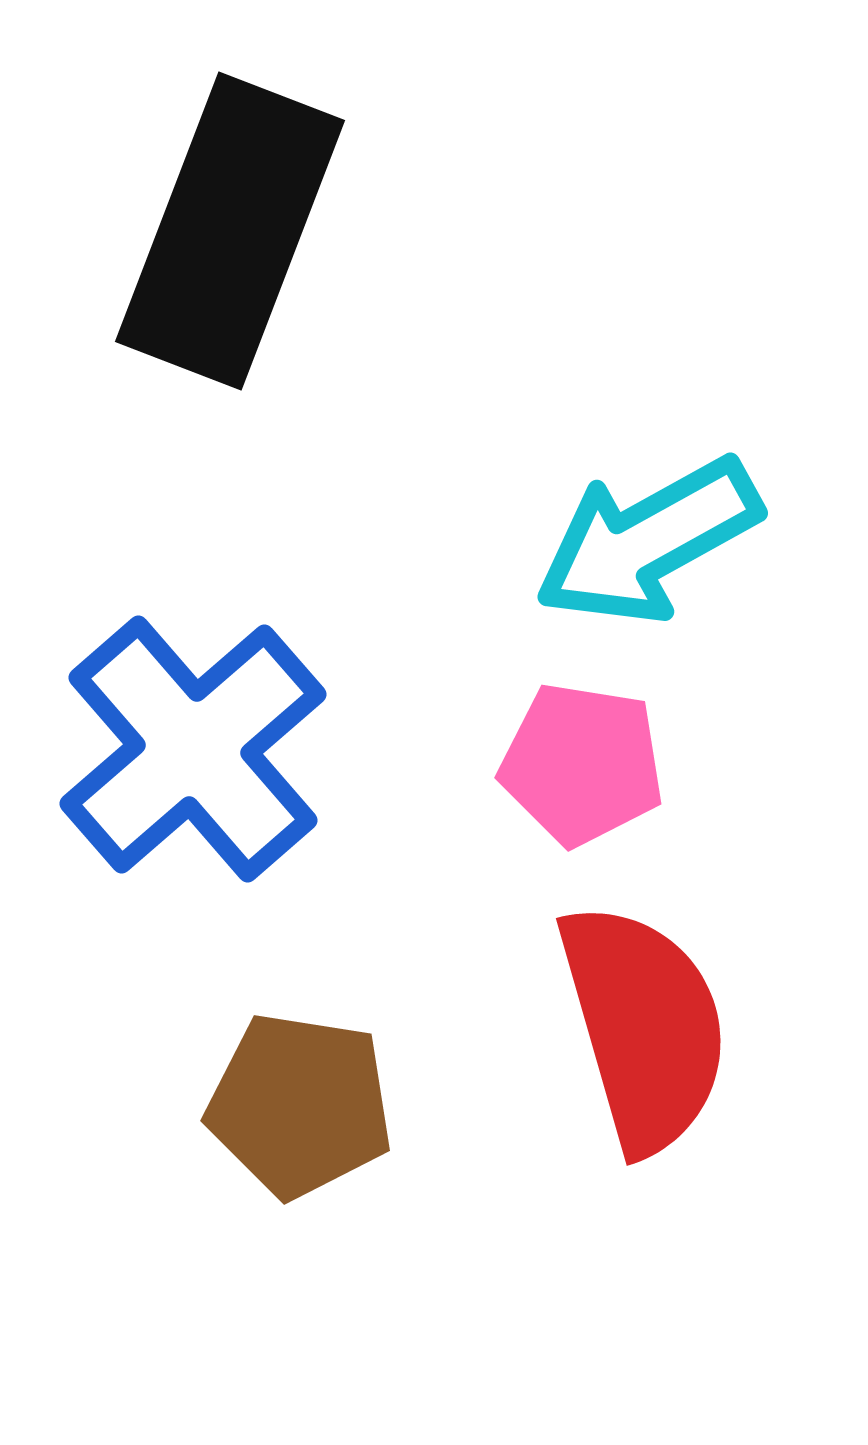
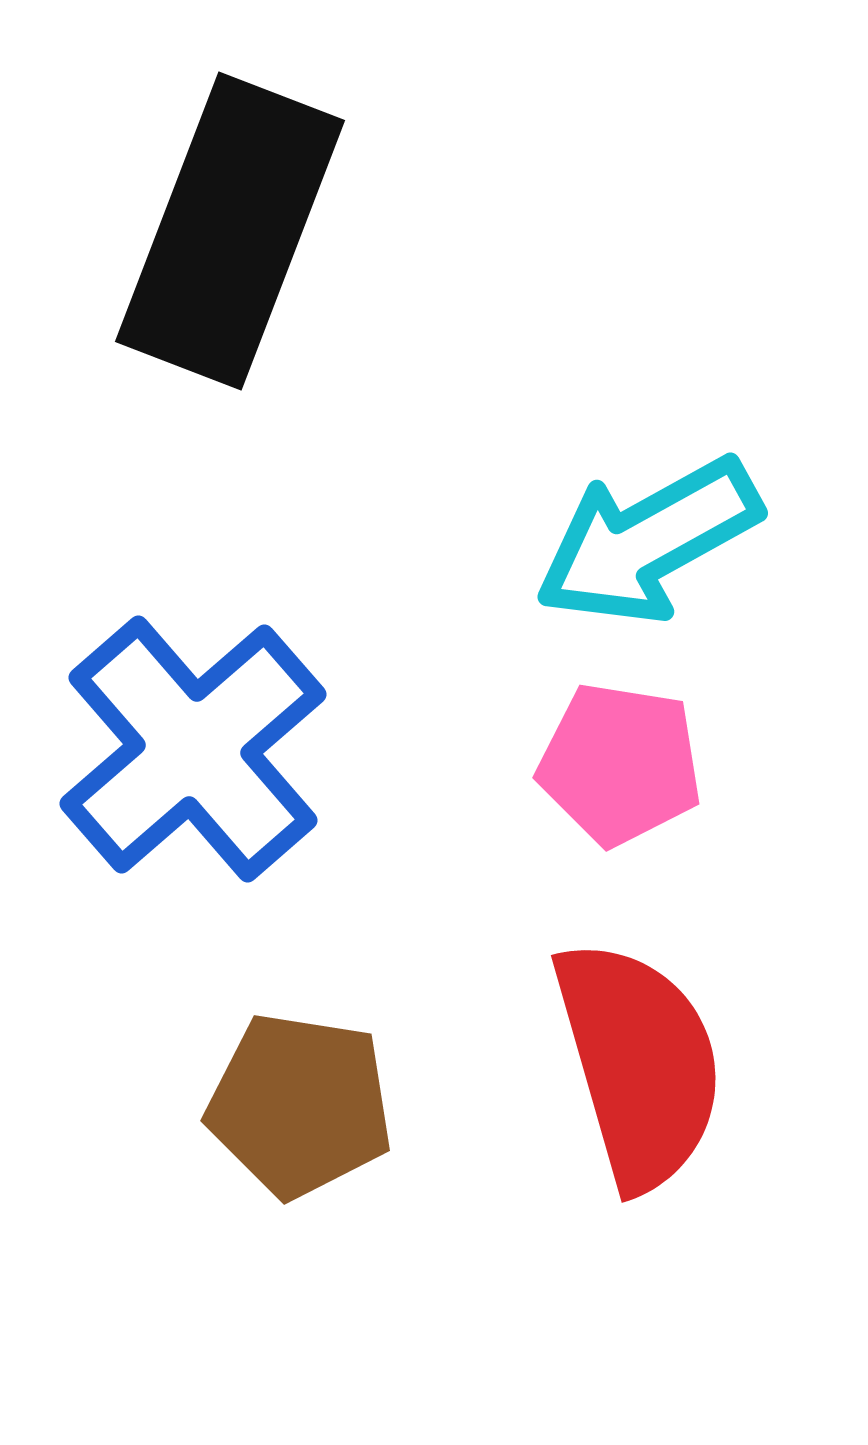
pink pentagon: moved 38 px right
red semicircle: moved 5 px left, 37 px down
